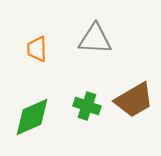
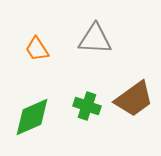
orange trapezoid: rotated 32 degrees counterclockwise
brown trapezoid: moved 1 px up; rotated 6 degrees counterclockwise
